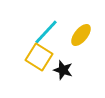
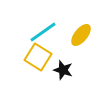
cyan line: moved 3 px left; rotated 12 degrees clockwise
yellow square: moved 1 px left
